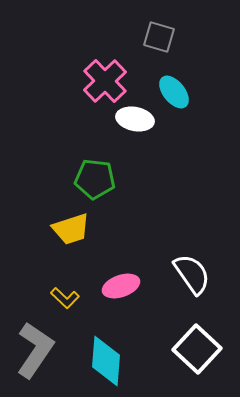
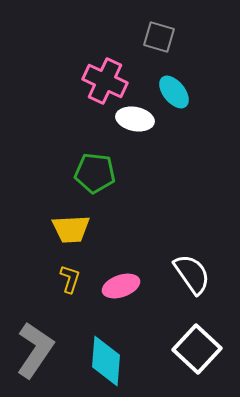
pink cross: rotated 21 degrees counterclockwise
green pentagon: moved 6 px up
yellow trapezoid: rotated 15 degrees clockwise
yellow L-shape: moved 5 px right, 19 px up; rotated 116 degrees counterclockwise
